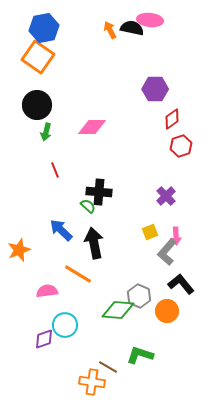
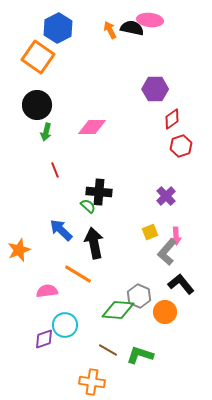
blue hexagon: moved 14 px right; rotated 16 degrees counterclockwise
orange circle: moved 2 px left, 1 px down
brown line: moved 17 px up
